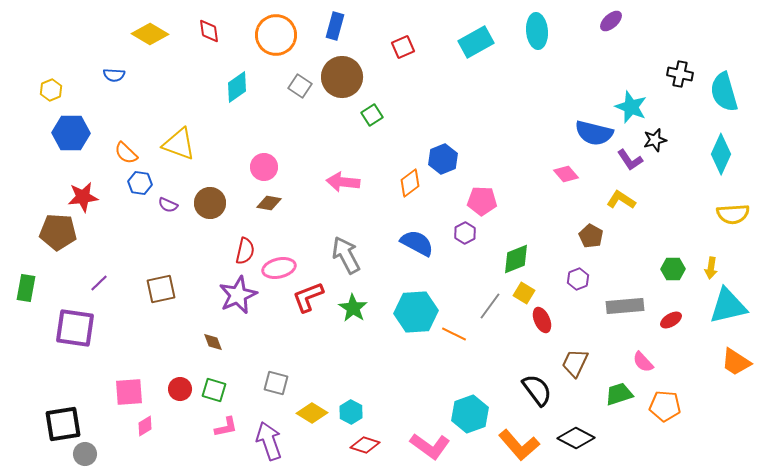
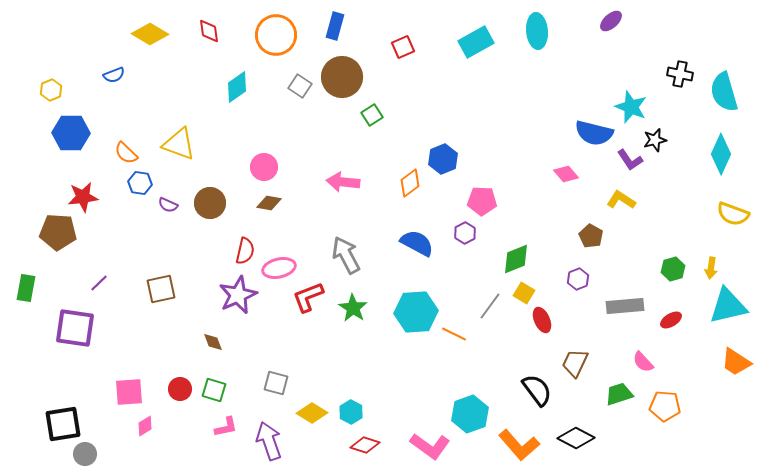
blue semicircle at (114, 75): rotated 25 degrees counterclockwise
yellow semicircle at (733, 214): rotated 24 degrees clockwise
green hexagon at (673, 269): rotated 15 degrees counterclockwise
